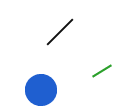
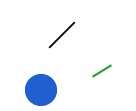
black line: moved 2 px right, 3 px down
